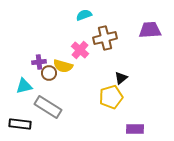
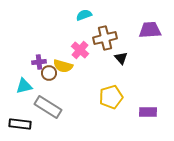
black triangle: moved 20 px up; rotated 32 degrees counterclockwise
purple rectangle: moved 13 px right, 17 px up
